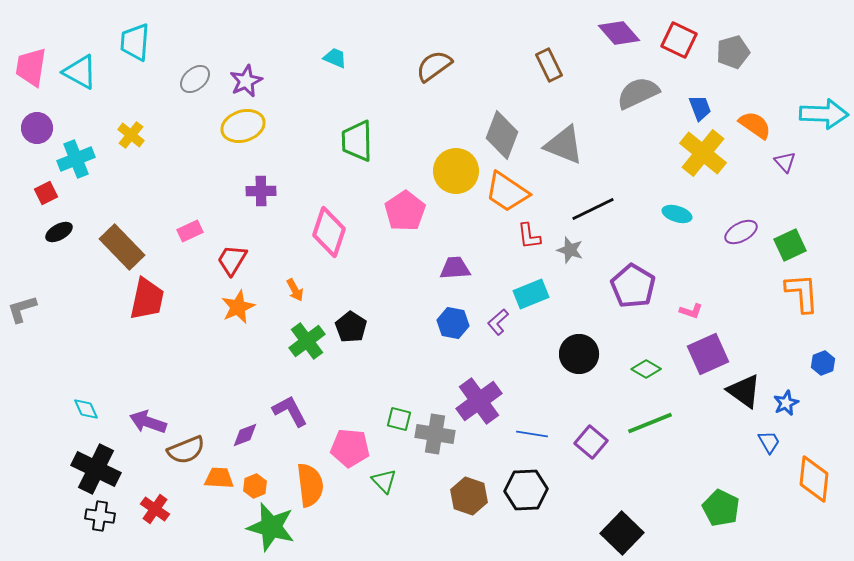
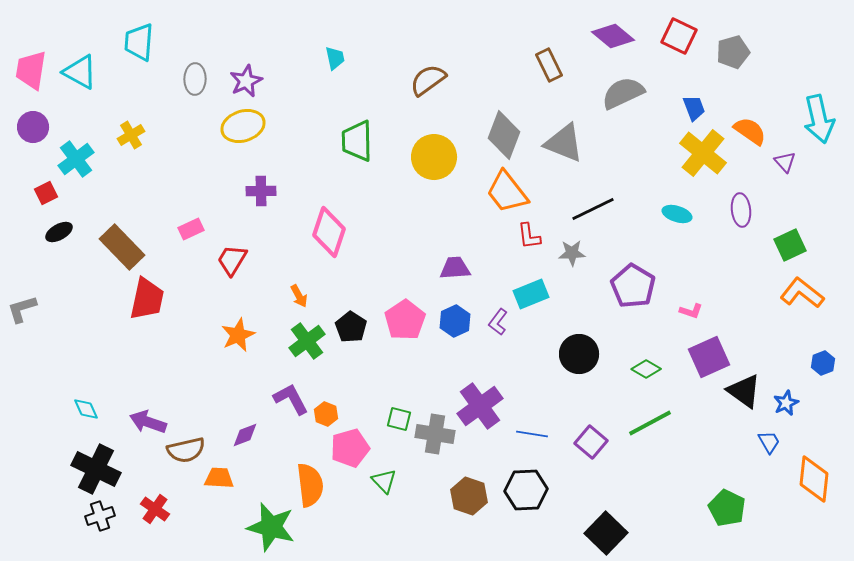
purple diamond at (619, 33): moved 6 px left, 3 px down; rotated 9 degrees counterclockwise
red square at (679, 40): moved 4 px up
cyan trapezoid at (135, 42): moved 4 px right
cyan trapezoid at (335, 58): rotated 55 degrees clockwise
brown semicircle at (434, 66): moved 6 px left, 14 px down
pink trapezoid at (31, 67): moved 3 px down
gray ellipse at (195, 79): rotated 48 degrees counterclockwise
gray semicircle at (638, 93): moved 15 px left
blue trapezoid at (700, 108): moved 6 px left
cyan arrow at (824, 114): moved 5 px left, 5 px down; rotated 75 degrees clockwise
orange semicircle at (755, 125): moved 5 px left, 6 px down
purple circle at (37, 128): moved 4 px left, 1 px up
yellow cross at (131, 135): rotated 20 degrees clockwise
gray diamond at (502, 135): moved 2 px right
gray triangle at (564, 145): moved 2 px up
cyan cross at (76, 159): rotated 15 degrees counterclockwise
yellow circle at (456, 171): moved 22 px left, 14 px up
orange trapezoid at (507, 192): rotated 18 degrees clockwise
pink pentagon at (405, 211): moved 109 px down
pink rectangle at (190, 231): moved 1 px right, 2 px up
purple ellipse at (741, 232): moved 22 px up; rotated 68 degrees counterclockwise
gray star at (570, 250): moved 2 px right, 3 px down; rotated 20 degrees counterclockwise
orange arrow at (295, 290): moved 4 px right, 6 px down
orange L-shape at (802, 293): rotated 48 degrees counterclockwise
orange star at (238, 307): moved 28 px down
purple L-shape at (498, 322): rotated 12 degrees counterclockwise
blue hexagon at (453, 323): moved 2 px right, 2 px up; rotated 24 degrees clockwise
purple square at (708, 354): moved 1 px right, 3 px down
purple cross at (479, 401): moved 1 px right, 5 px down
purple L-shape at (290, 411): moved 1 px right, 12 px up
green line at (650, 423): rotated 6 degrees counterclockwise
pink pentagon at (350, 448): rotated 21 degrees counterclockwise
brown semicircle at (186, 450): rotated 9 degrees clockwise
orange hexagon at (255, 486): moved 71 px right, 72 px up; rotated 15 degrees counterclockwise
green pentagon at (721, 508): moved 6 px right
black cross at (100, 516): rotated 28 degrees counterclockwise
black square at (622, 533): moved 16 px left
